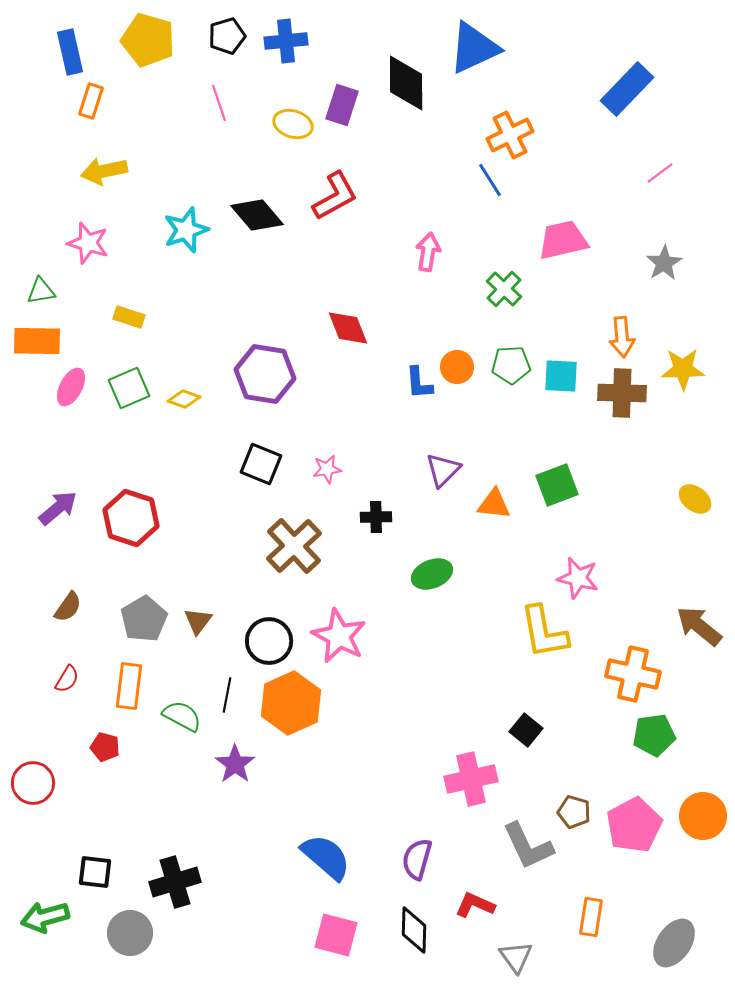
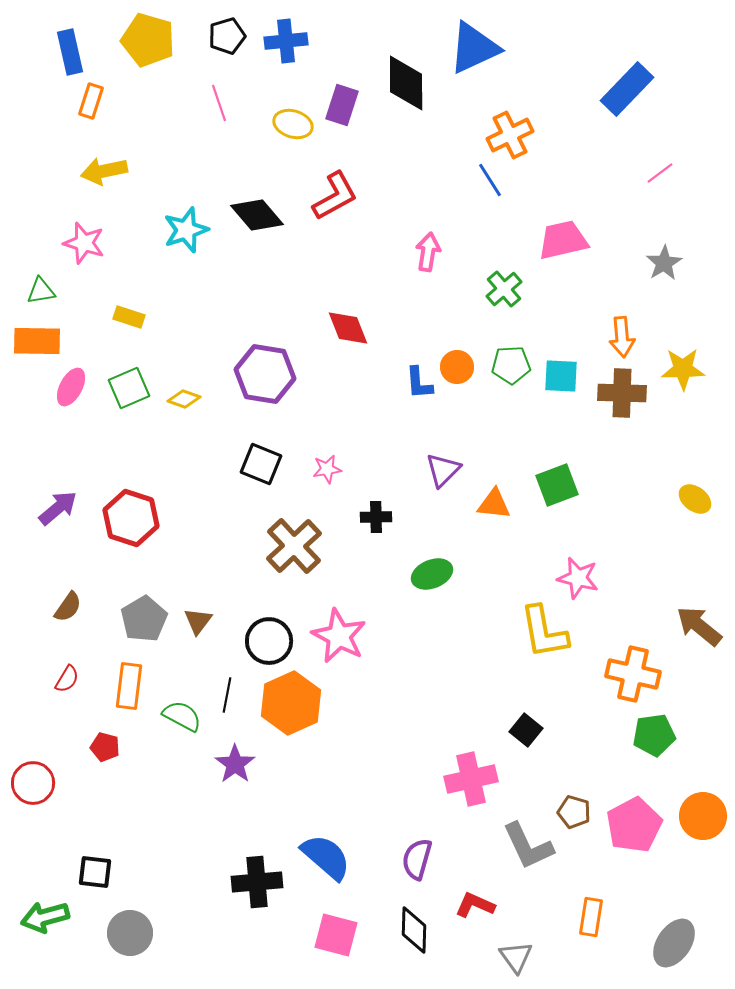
pink star at (88, 243): moved 4 px left
green cross at (504, 289): rotated 6 degrees clockwise
black cross at (175, 882): moved 82 px right; rotated 12 degrees clockwise
